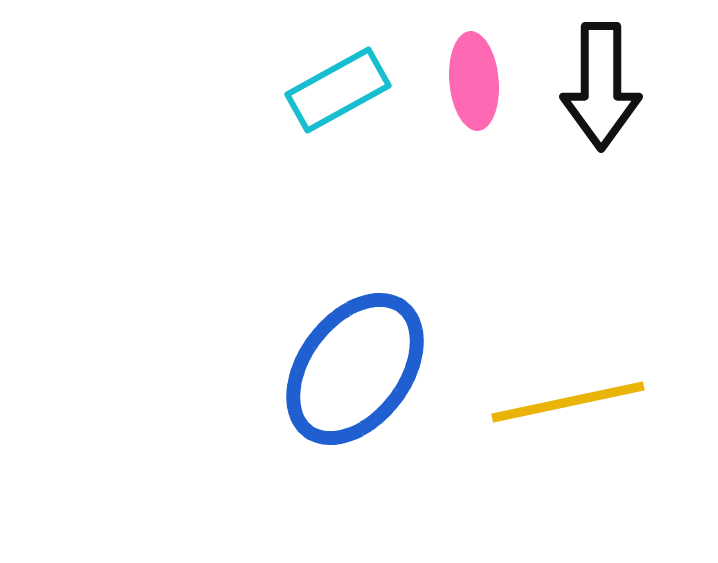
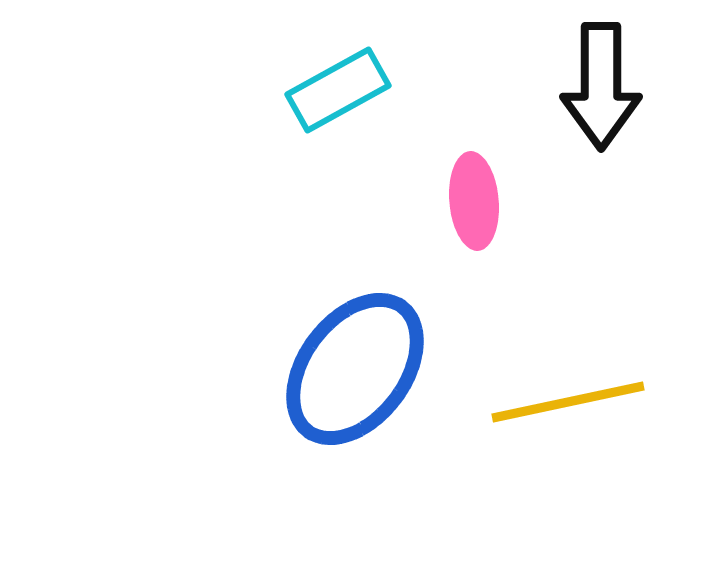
pink ellipse: moved 120 px down
